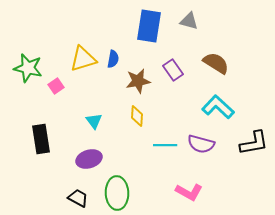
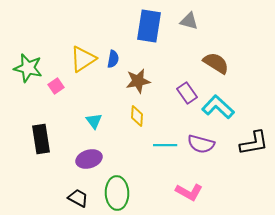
yellow triangle: rotated 16 degrees counterclockwise
purple rectangle: moved 14 px right, 23 px down
